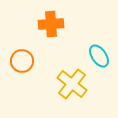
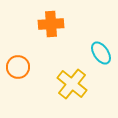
cyan ellipse: moved 2 px right, 3 px up
orange circle: moved 4 px left, 6 px down
